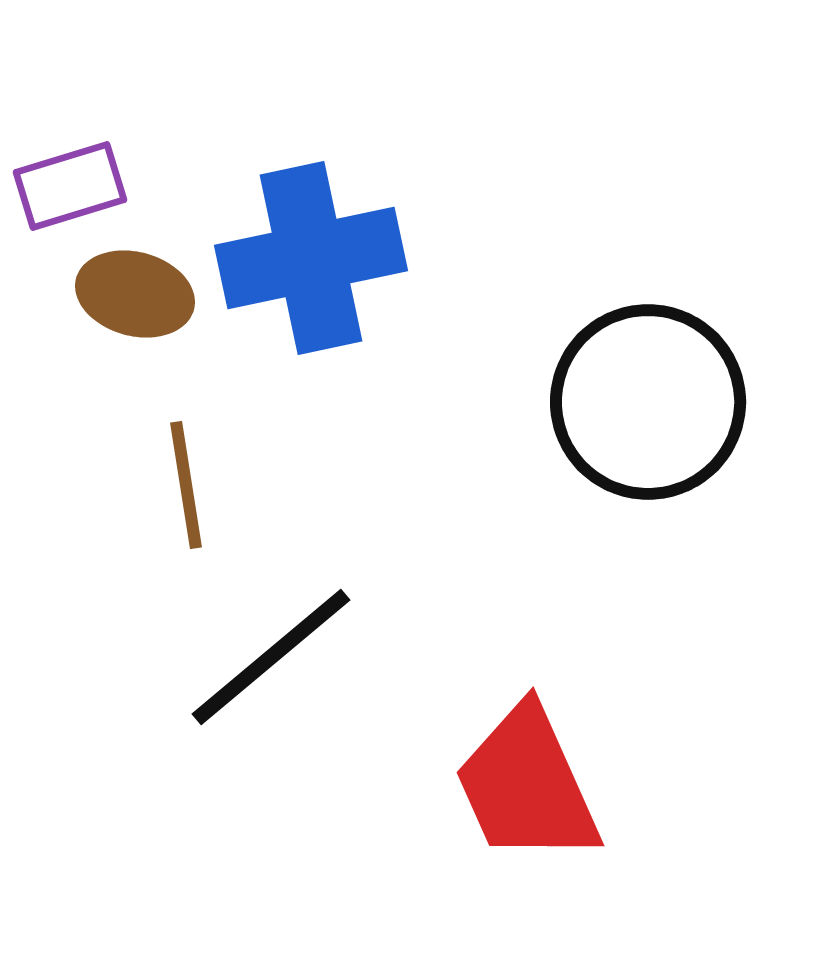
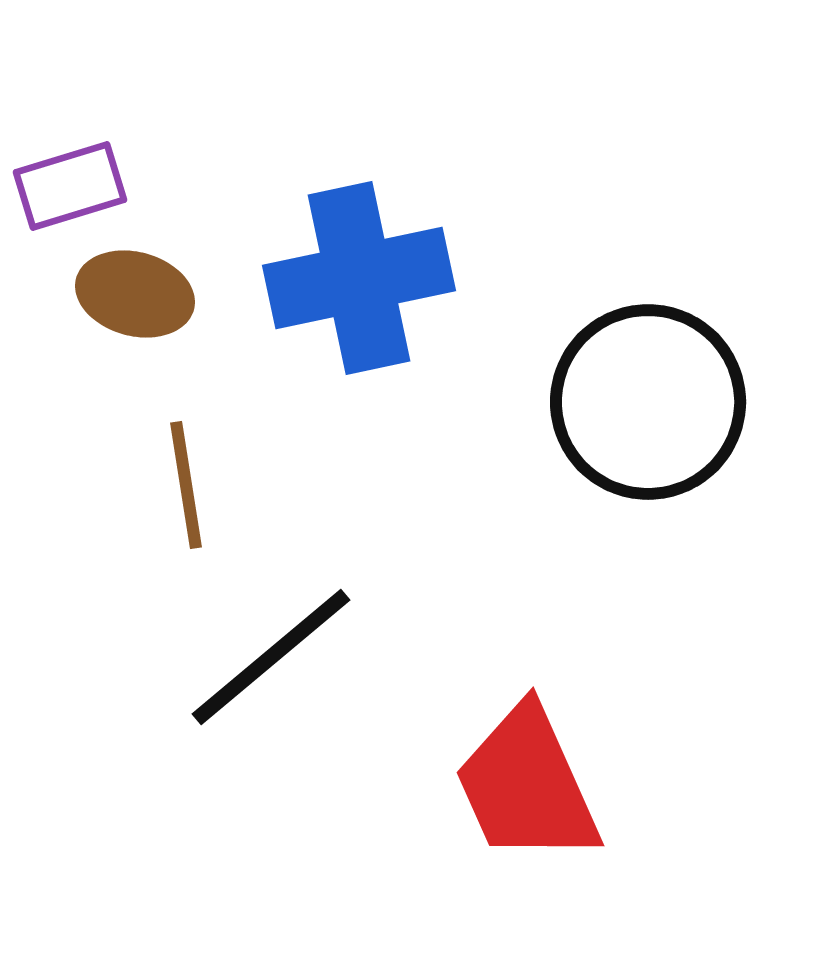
blue cross: moved 48 px right, 20 px down
